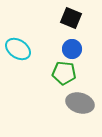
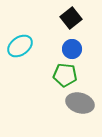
black square: rotated 30 degrees clockwise
cyan ellipse: moved 2 px right, 3 px up; rotated 70 degrees counterclockwise
green pentagon: moved 1 px right, 2 px down
